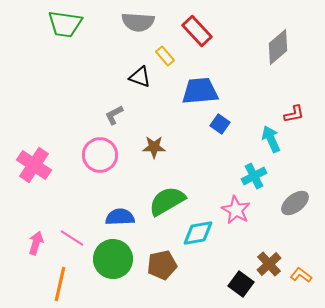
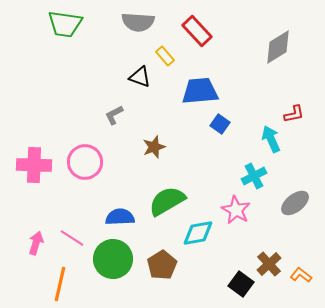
gray diamond: rotated 9 degrees clockwise
brown star: rotated 20 degrees counterclockwise
pink circle: moved 15 px left, 7 px down
pink cross: rotated 32 degrees counterclockwise
brown pentagon: rotated 20 degrees counterclockwise
